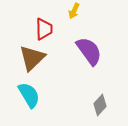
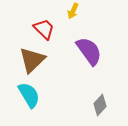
yellow arrow: moved 1 px left
red trapezoid: rotated 45 degrees counterclockwise
brown triangle: moved 2 px down
